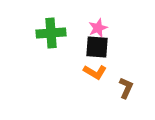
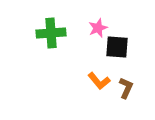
black square: moved 20 px right
orange L-shape: moved 4 px right, 9 px down; rotated 20 degrees clockwise
